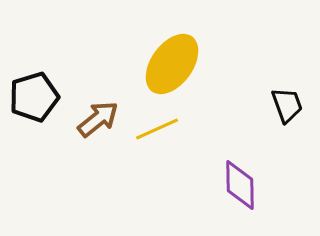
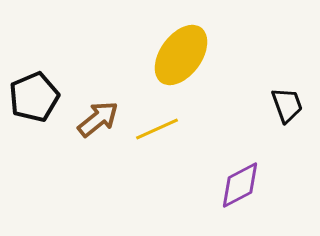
yellow ellipse: moved 9 px right, 9 px up
black pentagon: rotated 6 degrees counterclockwise
purple diamond: rotated 63 degrees clockwise
